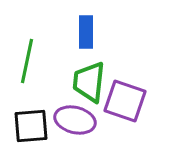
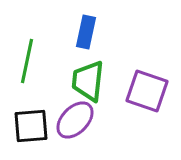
blue rectangle: rotated 12 degrees clockwise
green trapezoid: moved 1 px left, 1 px up
purple square: moved 22 px right, 10 px up
purple ellipse: rotated 60 degrees counterclockwise
